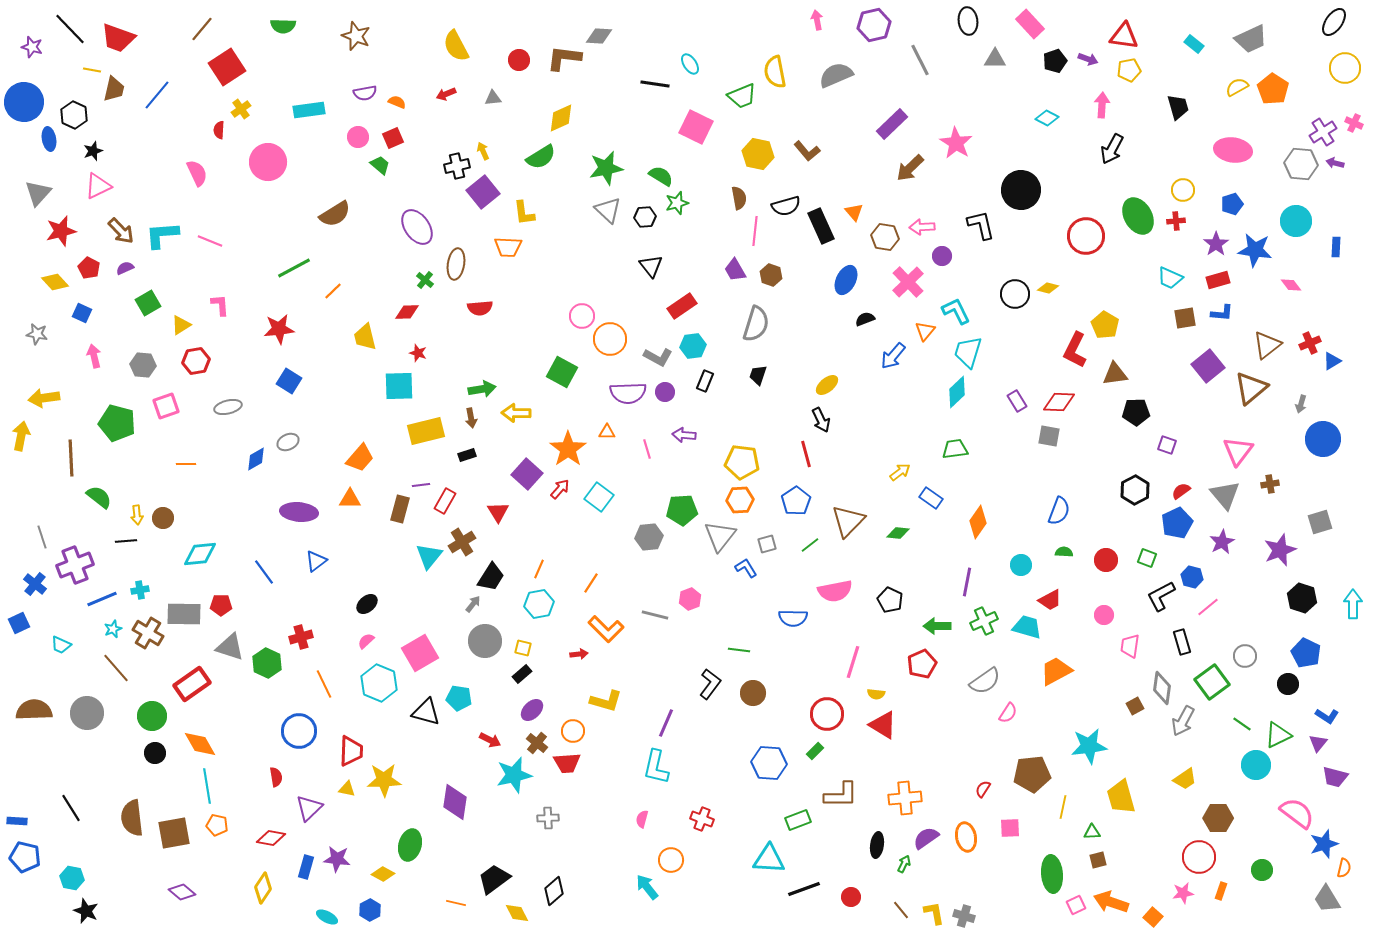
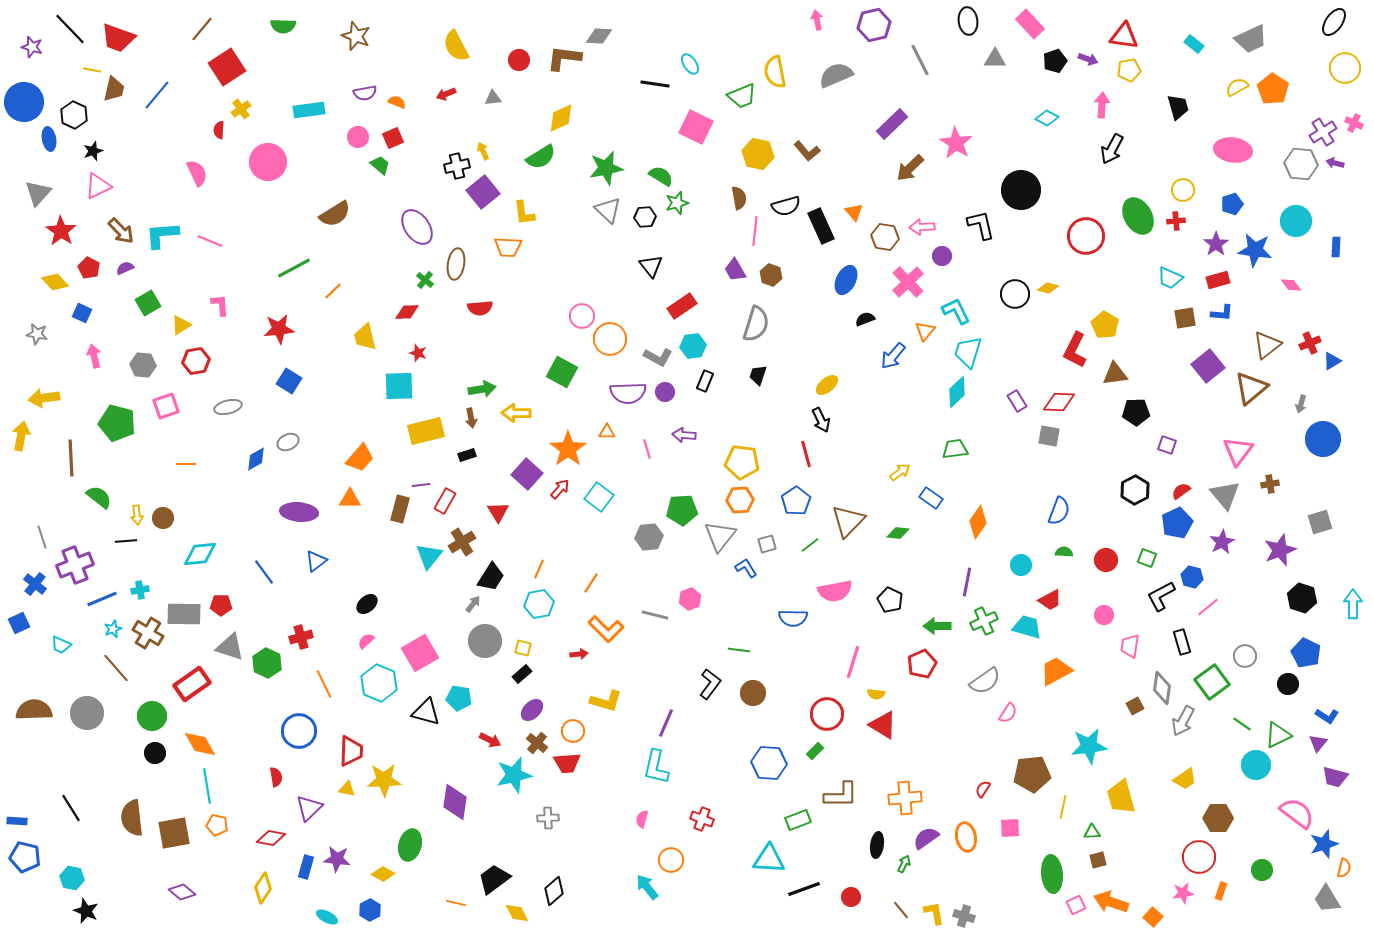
red star at (61, 231): rotated 24 degrees counterclockwise
